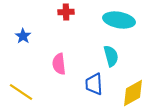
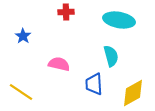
pink semicircle: rotated 110 degrees clockwise
